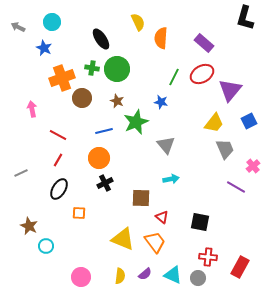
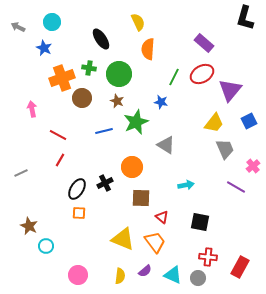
orange semicircle at (161, 38): moved 13 px left, 11 px down
green cross at (92, 68): moved 3 px left
green circle at (117, 69): moved 2 px right, 5 px down
gray triangle at (166, 145): rotated 18 degrees counterclockwise
orange circle at (99, 158): moved 33 px right, 9 px down
red line at (58, 160): moved 2 px right
cyan arrow at (171, 179): moved 15 px right, 6 px down
black ellipse at (59, 189): moved 18 px right
purple semicircle at (145, 274): moved 3 px up
pink circle at (81, 277): moved 3 px left, 2 px up
